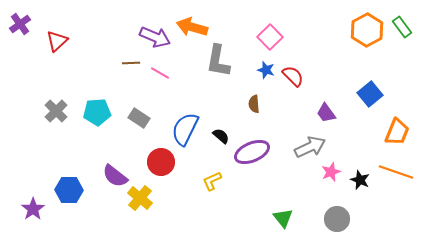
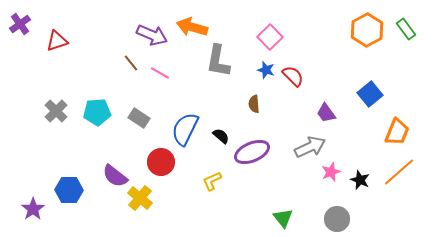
green rectangle: moved 4 px right, 2 px down
purple arrow: moved 3 px left, 2 px up
red triangle: rotated 25 degrees clockwise
brown line: rotated 54 degrees clockwise
orange line: moved 3 px right; rotated 60 degrees counterclockwise
